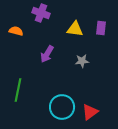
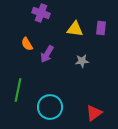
orange semicircle: moved 11 px right, 13 px down; rotated 136 degrees counterclockwise
cyan circle: moved 12 px left
red triangle: moved 4 px right, 1 px down
